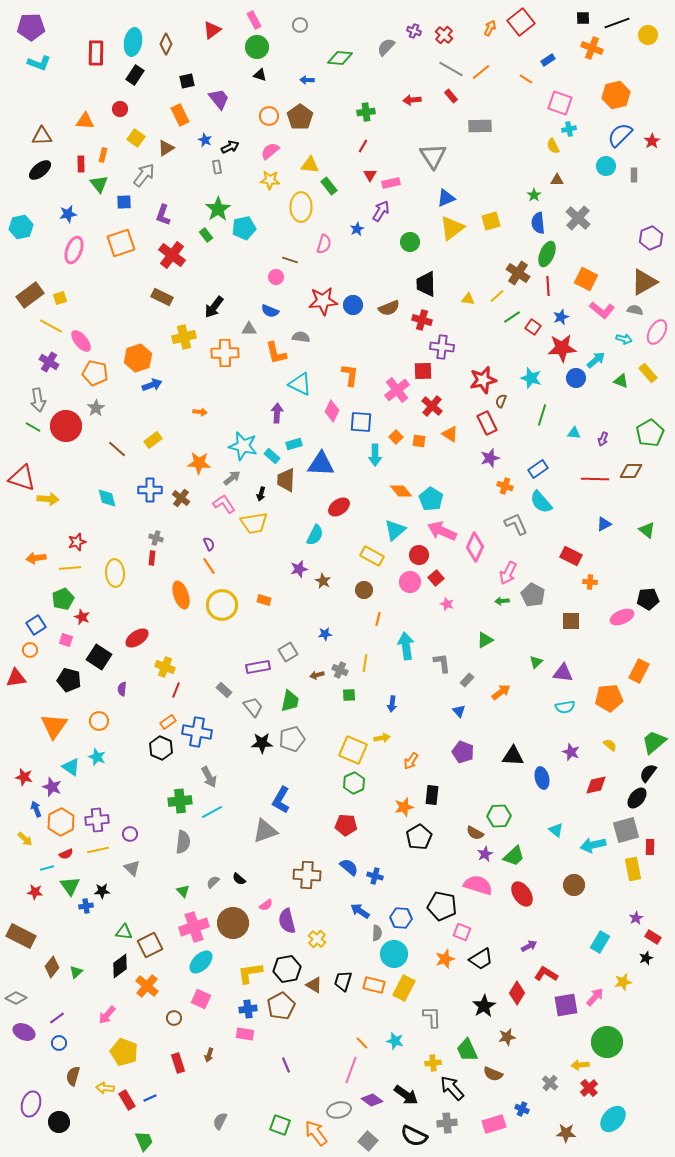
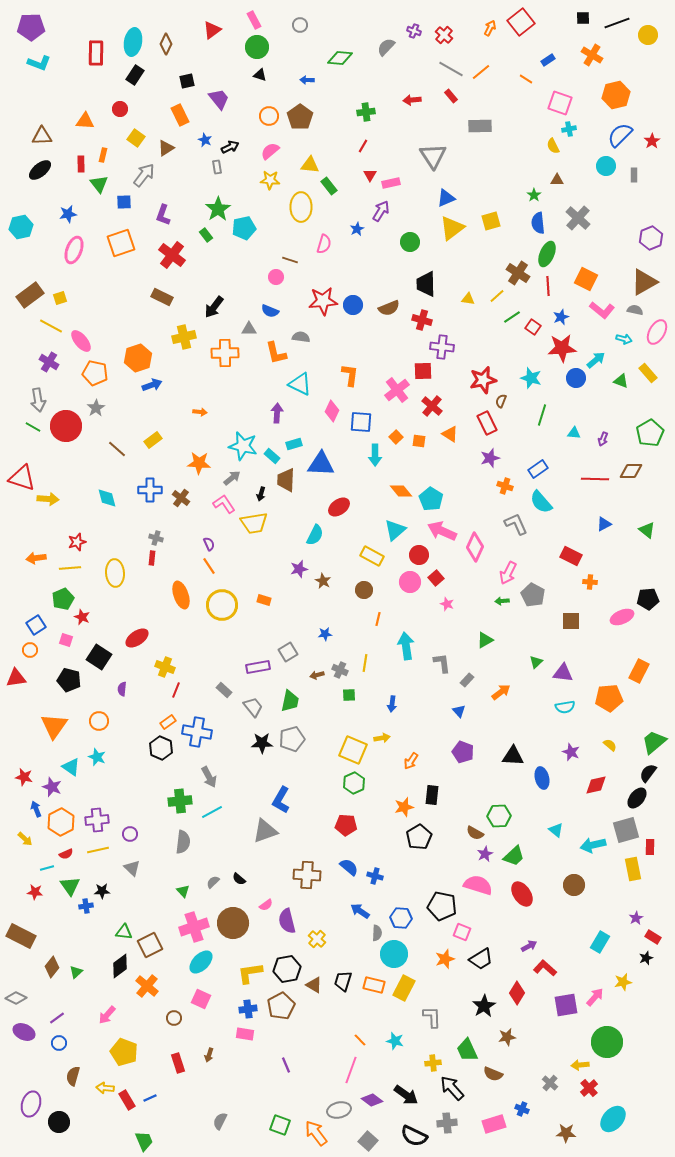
orange cross at (592, 48): moved 7 px down; rotated 10 degrees clockwise
red L-shape at (546, 974): moved 1 px left, 6 px up; rotated 10 degrees clockwise
orange line at (362, 1043): moved 2 px left, 3 px up
